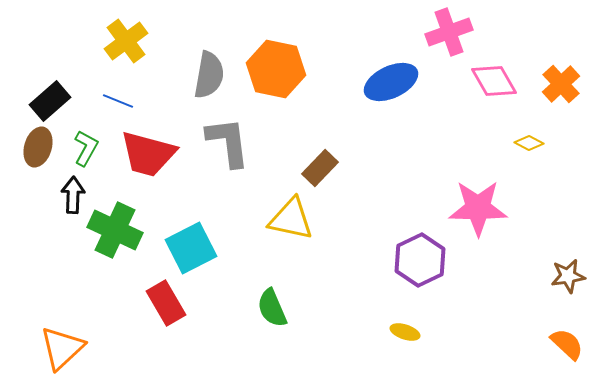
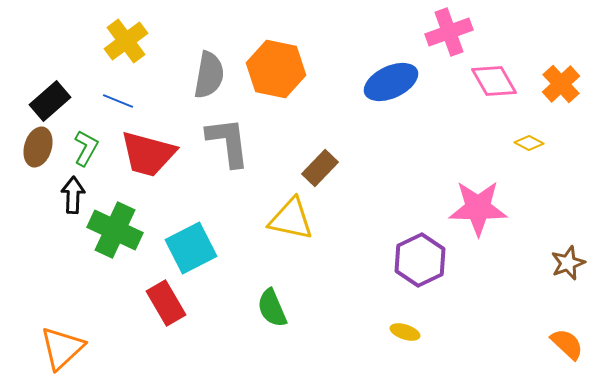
brown star: moved 13 px up; rotated 12 degrees counterclockwise
